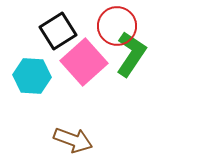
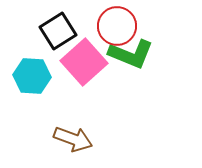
green L-shape: rotated 78 degrees clockwise
brown arrow: moved 1 px up
